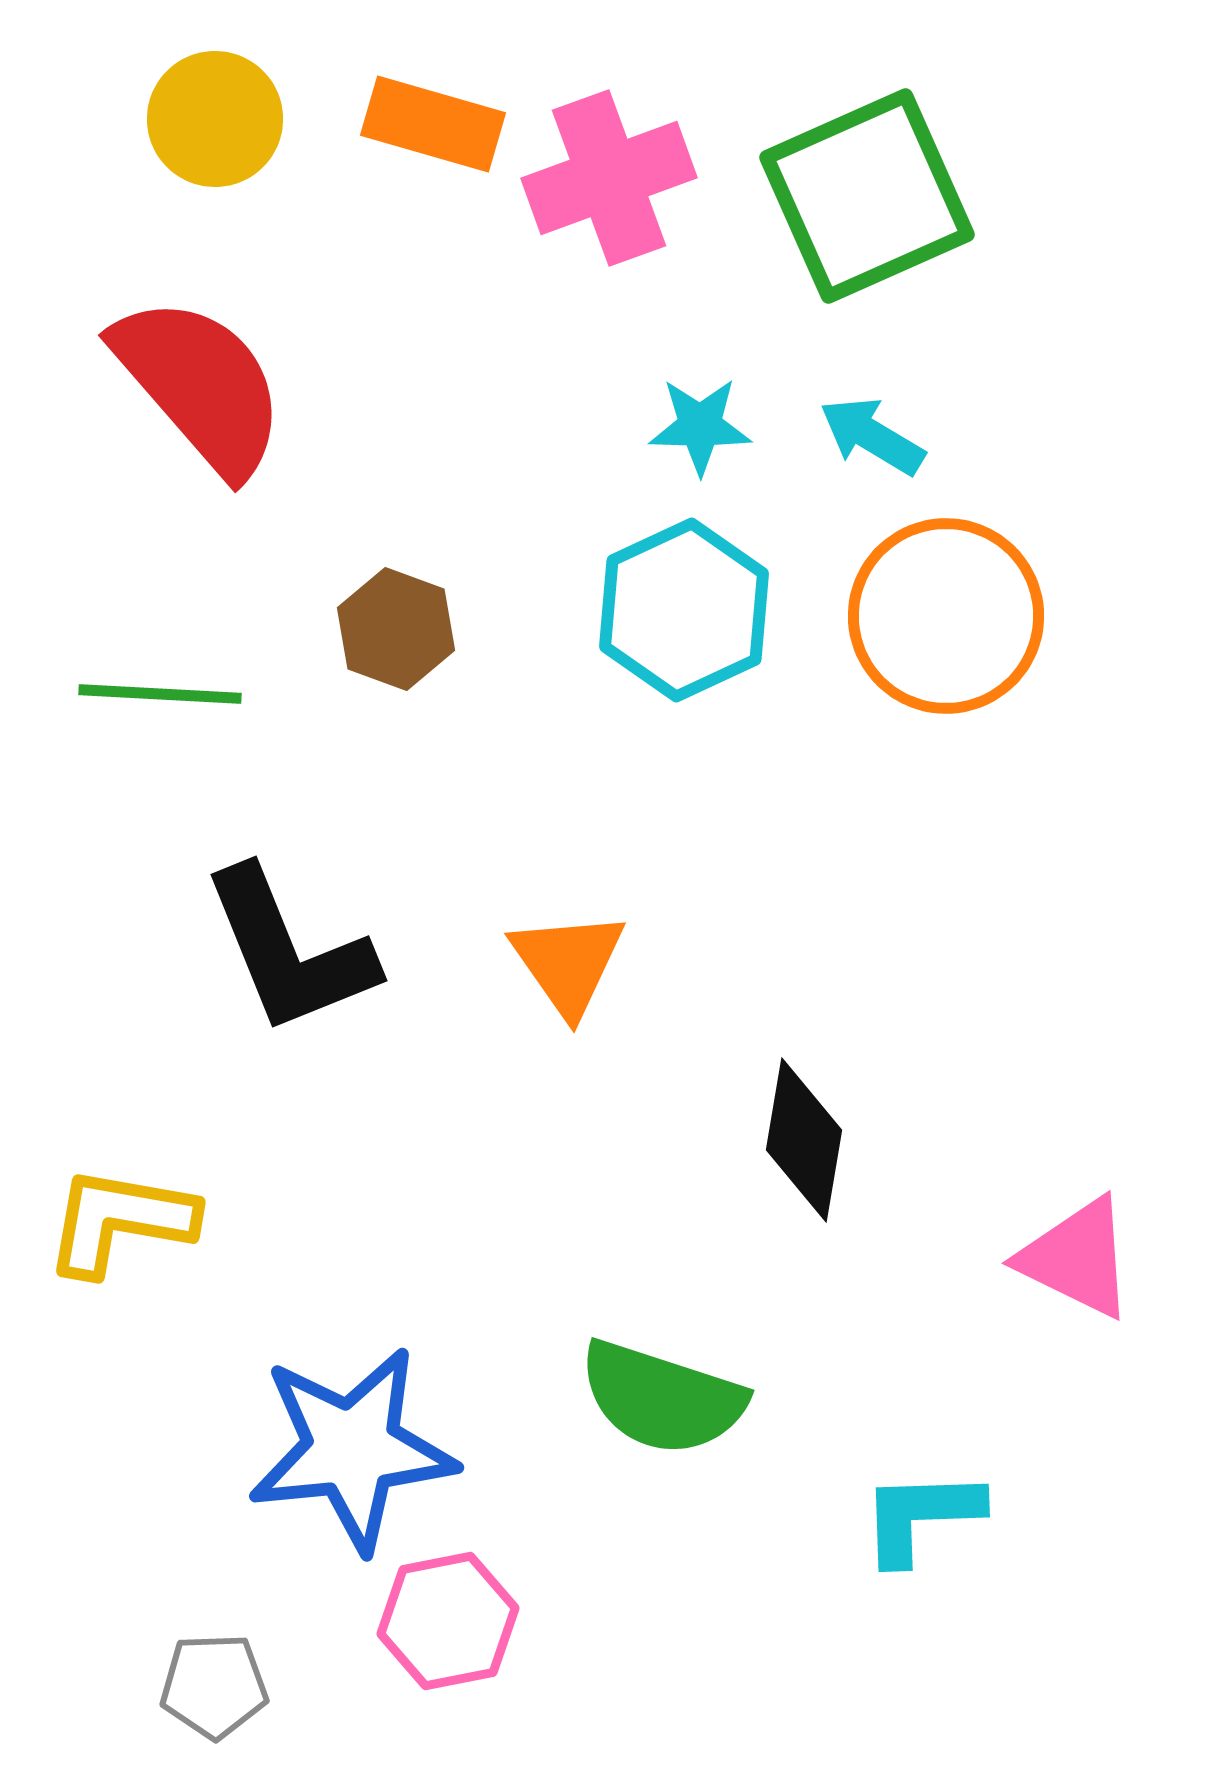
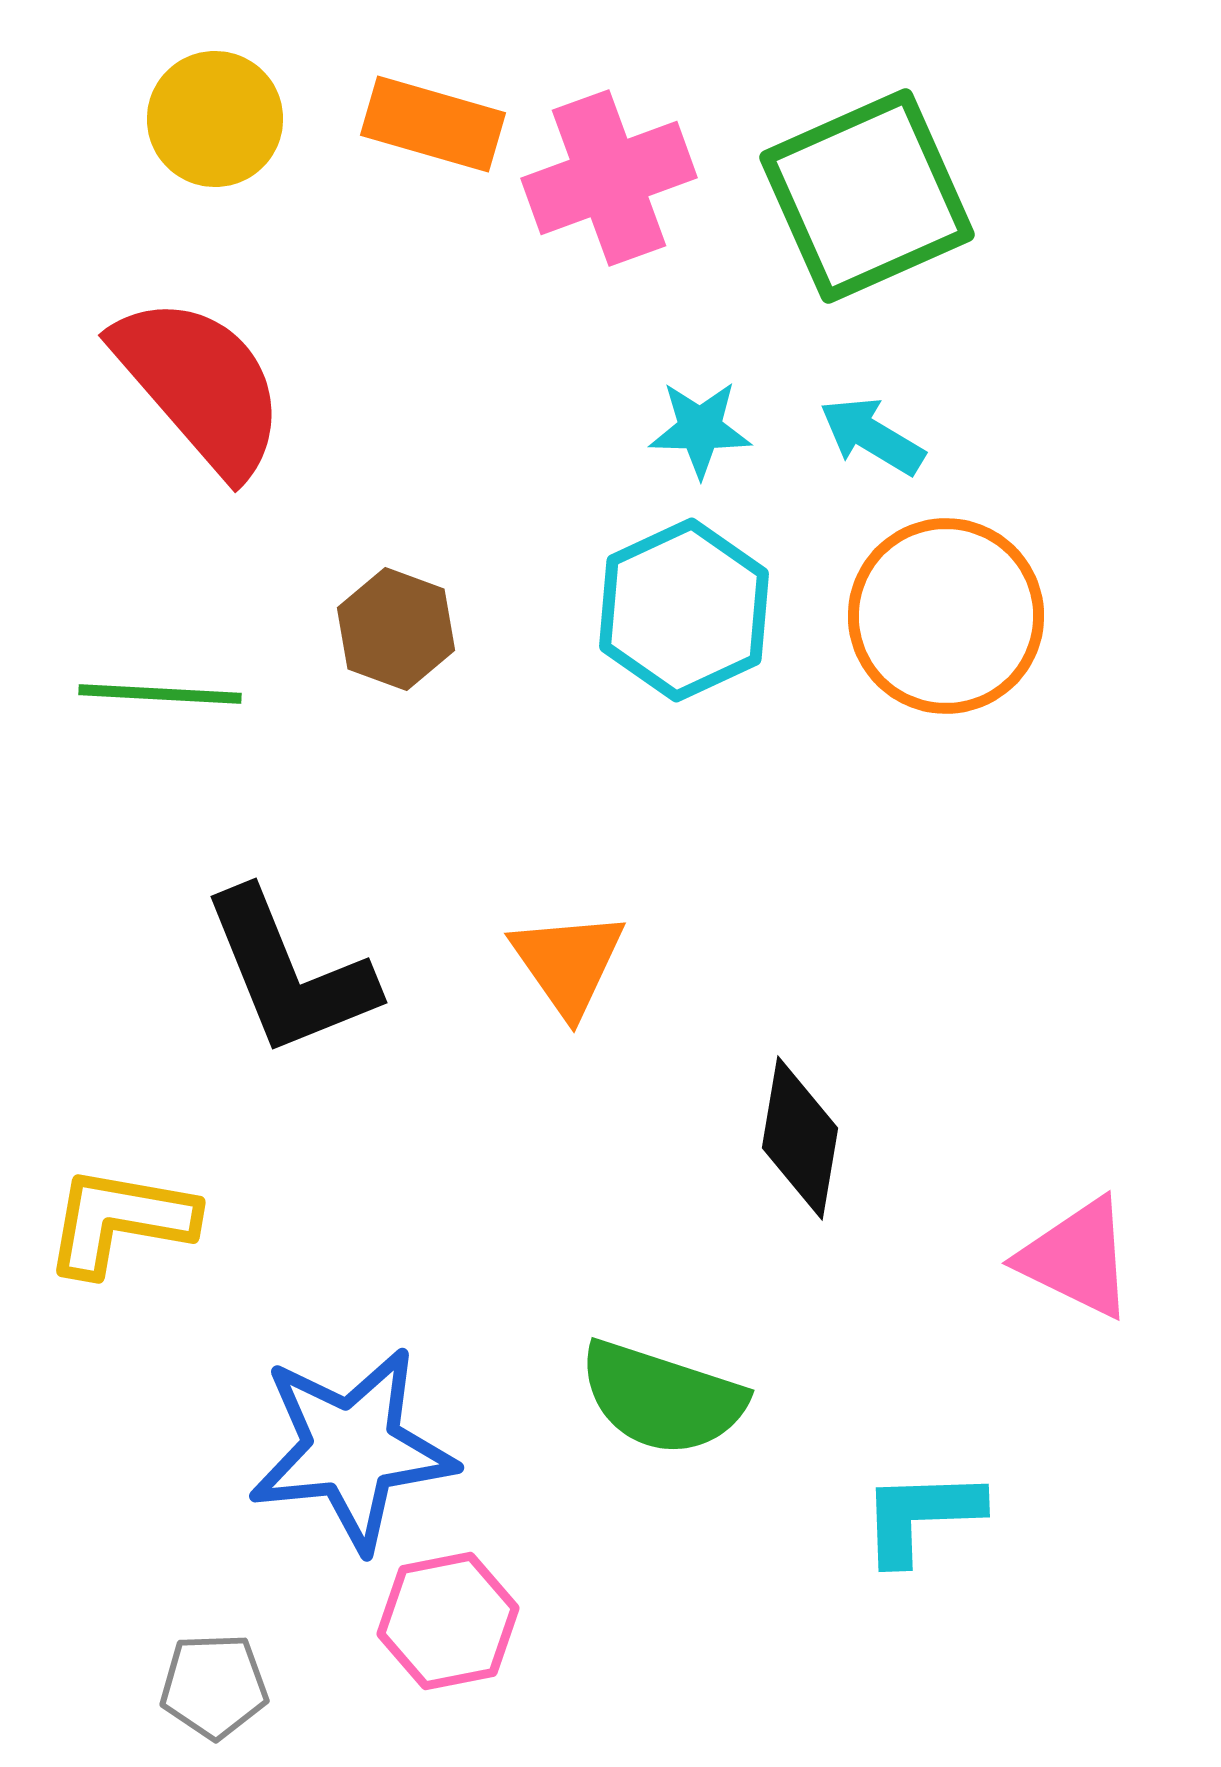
cyan star: moved 3 px down
black L-shape: moved 22 px down
black diamond: moved 4 px left, 2 px up
